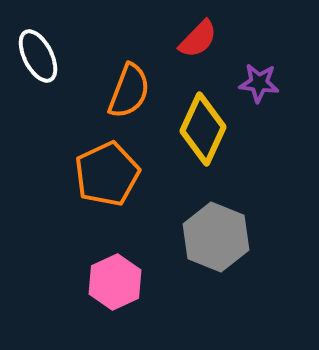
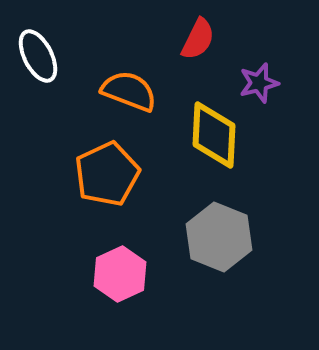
red semicircle: rotated 18 degrees counterclockwise
purple star: rotated 21 degrees counterclockwise
orange semicircle: rotated 90 degrees counterclockwise
yellow diamond: moved 11 px right, 6 px down; rotated 22 degrees counterclockwise
gray hexagon: moved 3 px right
pink hexagon: moved 5 px right, 8 px up
